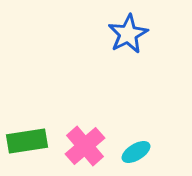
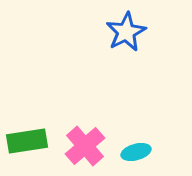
blue star: moved 2 px left, 2 px up
cyan ellipse: rotated 16 degrees clockwise
